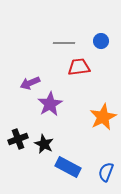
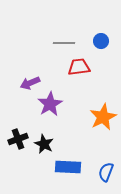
blue rectangle: rotated 25 degrees counterclockwise
